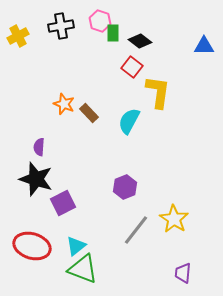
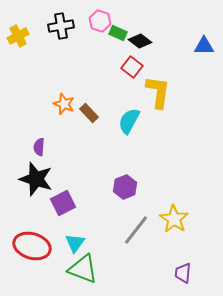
green rectangle: moved 5 px right; rotated 66 degrees counterclockwise
cyan triangle: moved 1 px left, 3 px up; rotated 15 degrees counterclockwise
